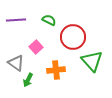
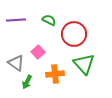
red circle: moved 1 px right, 3 px up
pink square: moved 2 px right, 5 px down
green triangle: moved 8 px left, 3 px down
orange cross: moved 1 px left, 4 px down
green arrow: moved 1 px left, 2 px down
